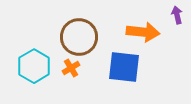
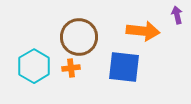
orange arrow: moved 1 px up
orange cross: rotated 24 degrees clockwise
